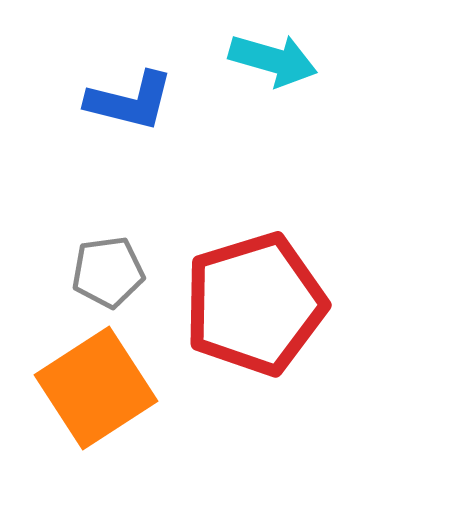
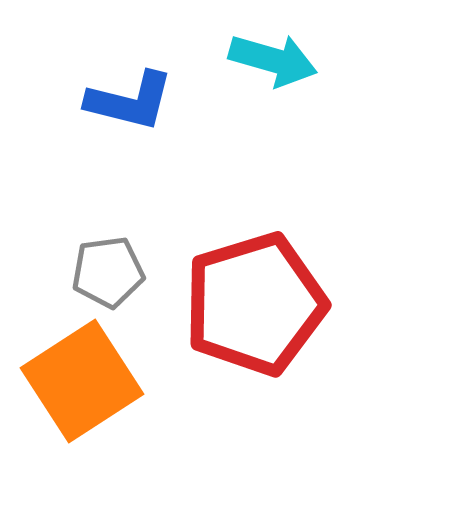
orange square: moved 14 px left, 7 px up
